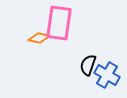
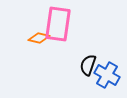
pink rectangle: moved 1 px left, 1 px down
